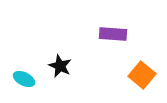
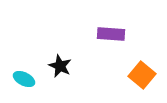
purple rectangle: moved 2 px left
